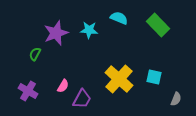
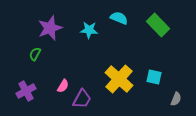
purple star: moved 6 px left, 5 px up
purple cross: moved 2 px left; rotated 30 degrees clockwise
